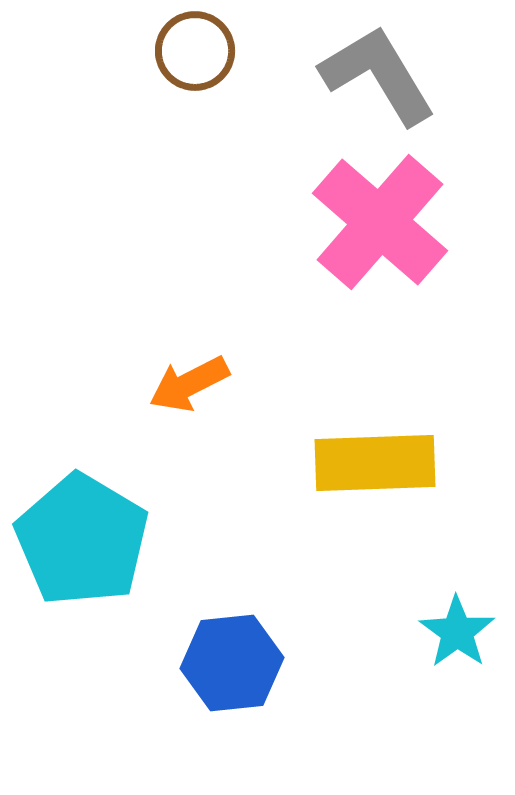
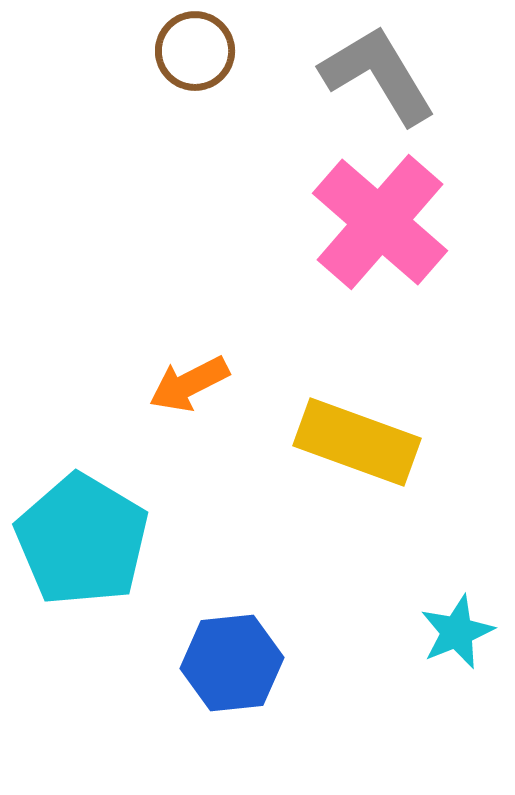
yellow rectangle: moved 18 px left, 21 px up; rotated 22 degrees clockwise
cyan star: rotated 14 degrees clockwise
